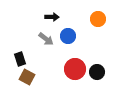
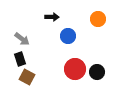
gray arrow: moved 24 px left
